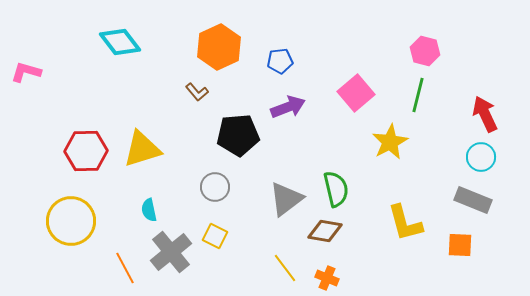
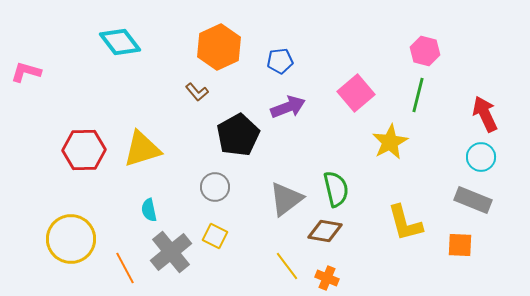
black pentagon: rotated 24 degrees counterclockwise
red hexagon: moved 2 px left, 1 px up
yellow circle: moved 18 px down
yellow line: moved 2 px right, 2 px up
